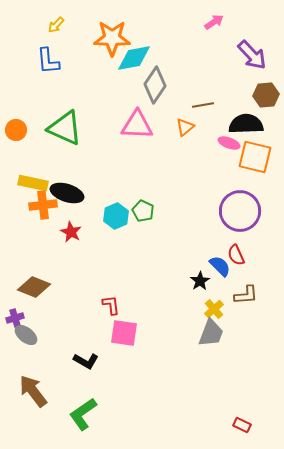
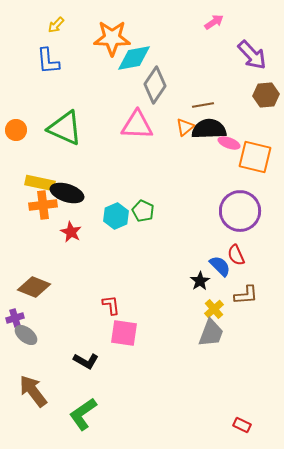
black semicircle: moved 37 px left, 5 px down
yellow rectangle: moved 7 px right
